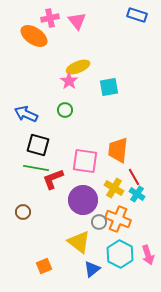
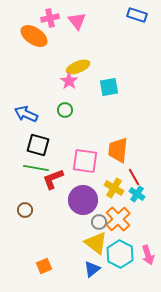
brown circle: moved 2 px right, 2 px up
orange cross: rotated 25 degrees clockwise
yellow triangle: moved 17 px right, 1 px down
